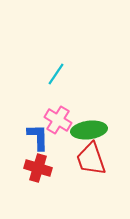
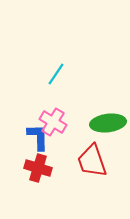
pink cross: moved 5 px left, 2 px down
green ellipse: moved 19 px right, 7 px up
red trapezoid: moved 1 px right, 2 px down
